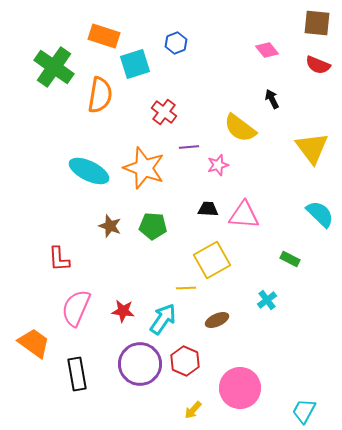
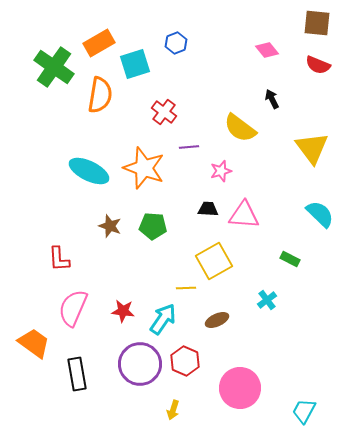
orange rectangle: moved 5 px left, 7 px down; rotated 48 degrees counterclockwise
pink star: moved 3 px right, 6 px down
yellow square: moved 2 px right, 1 px down
pink semicircle: moved 3 px left
yellow arrow: moved 20 px left; rotated 24 degrees counterclockwise
